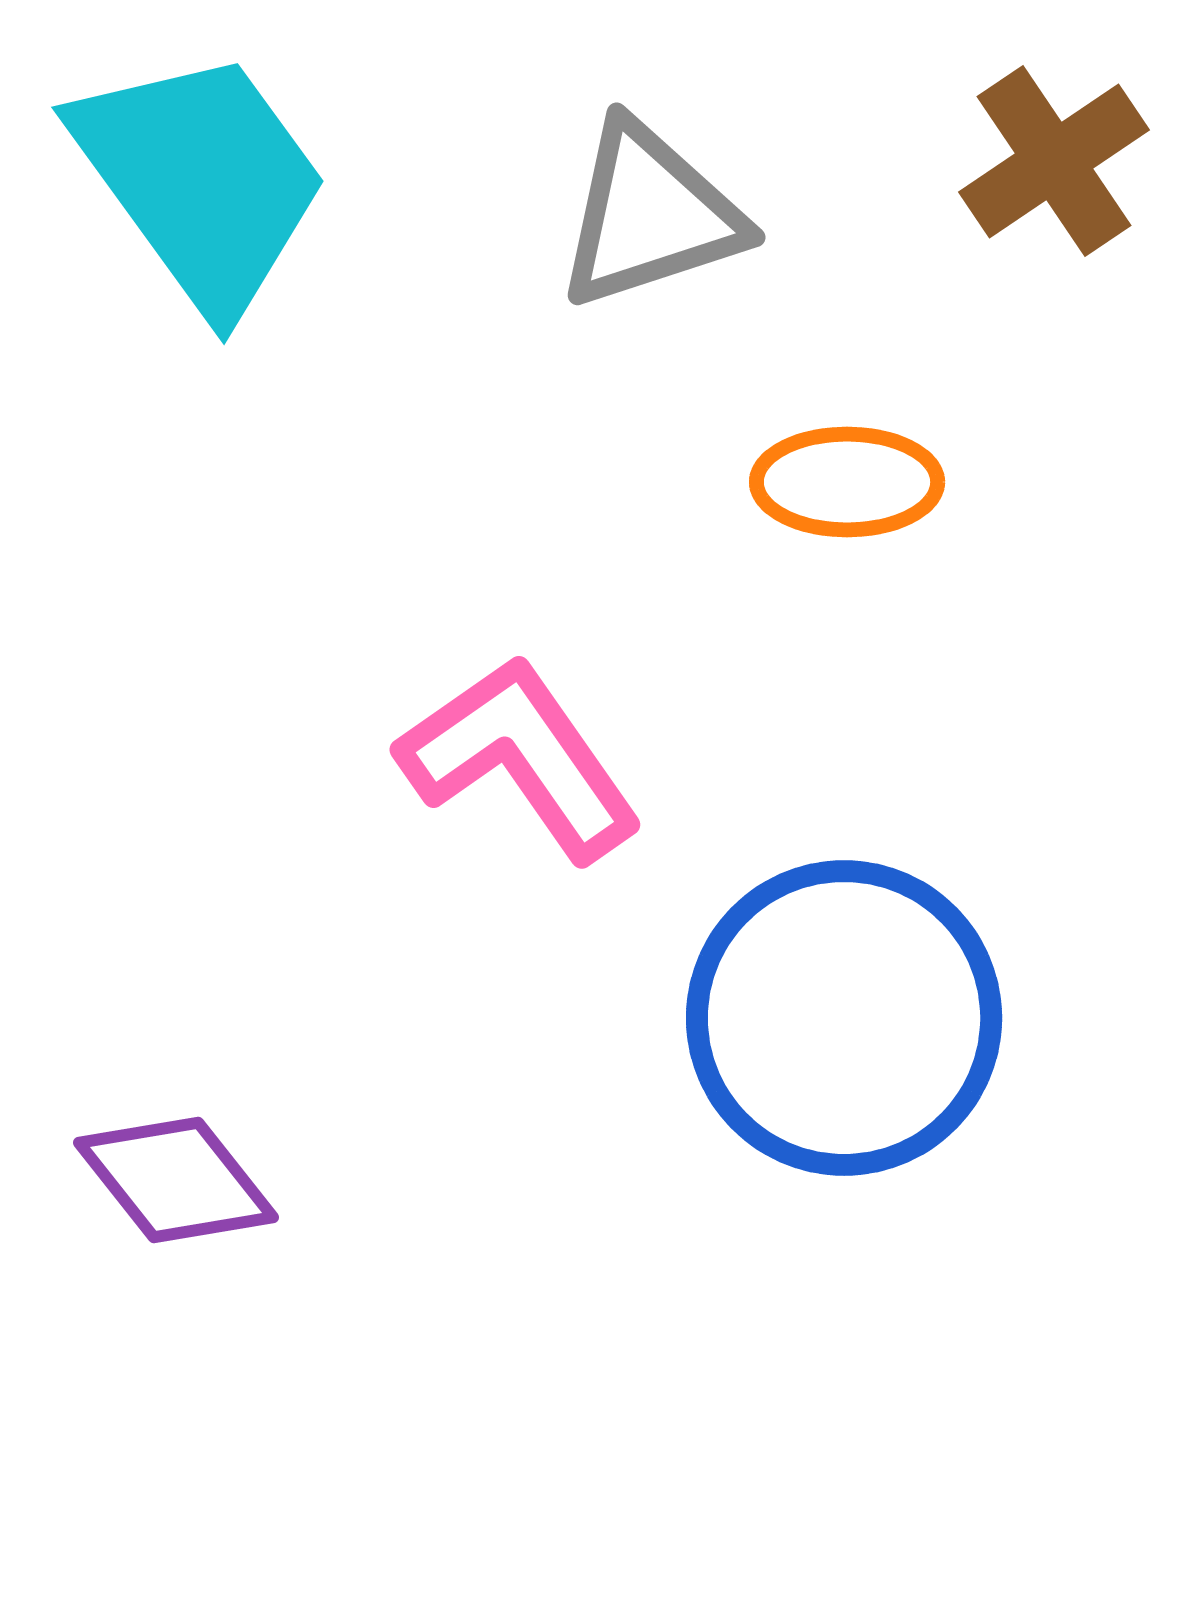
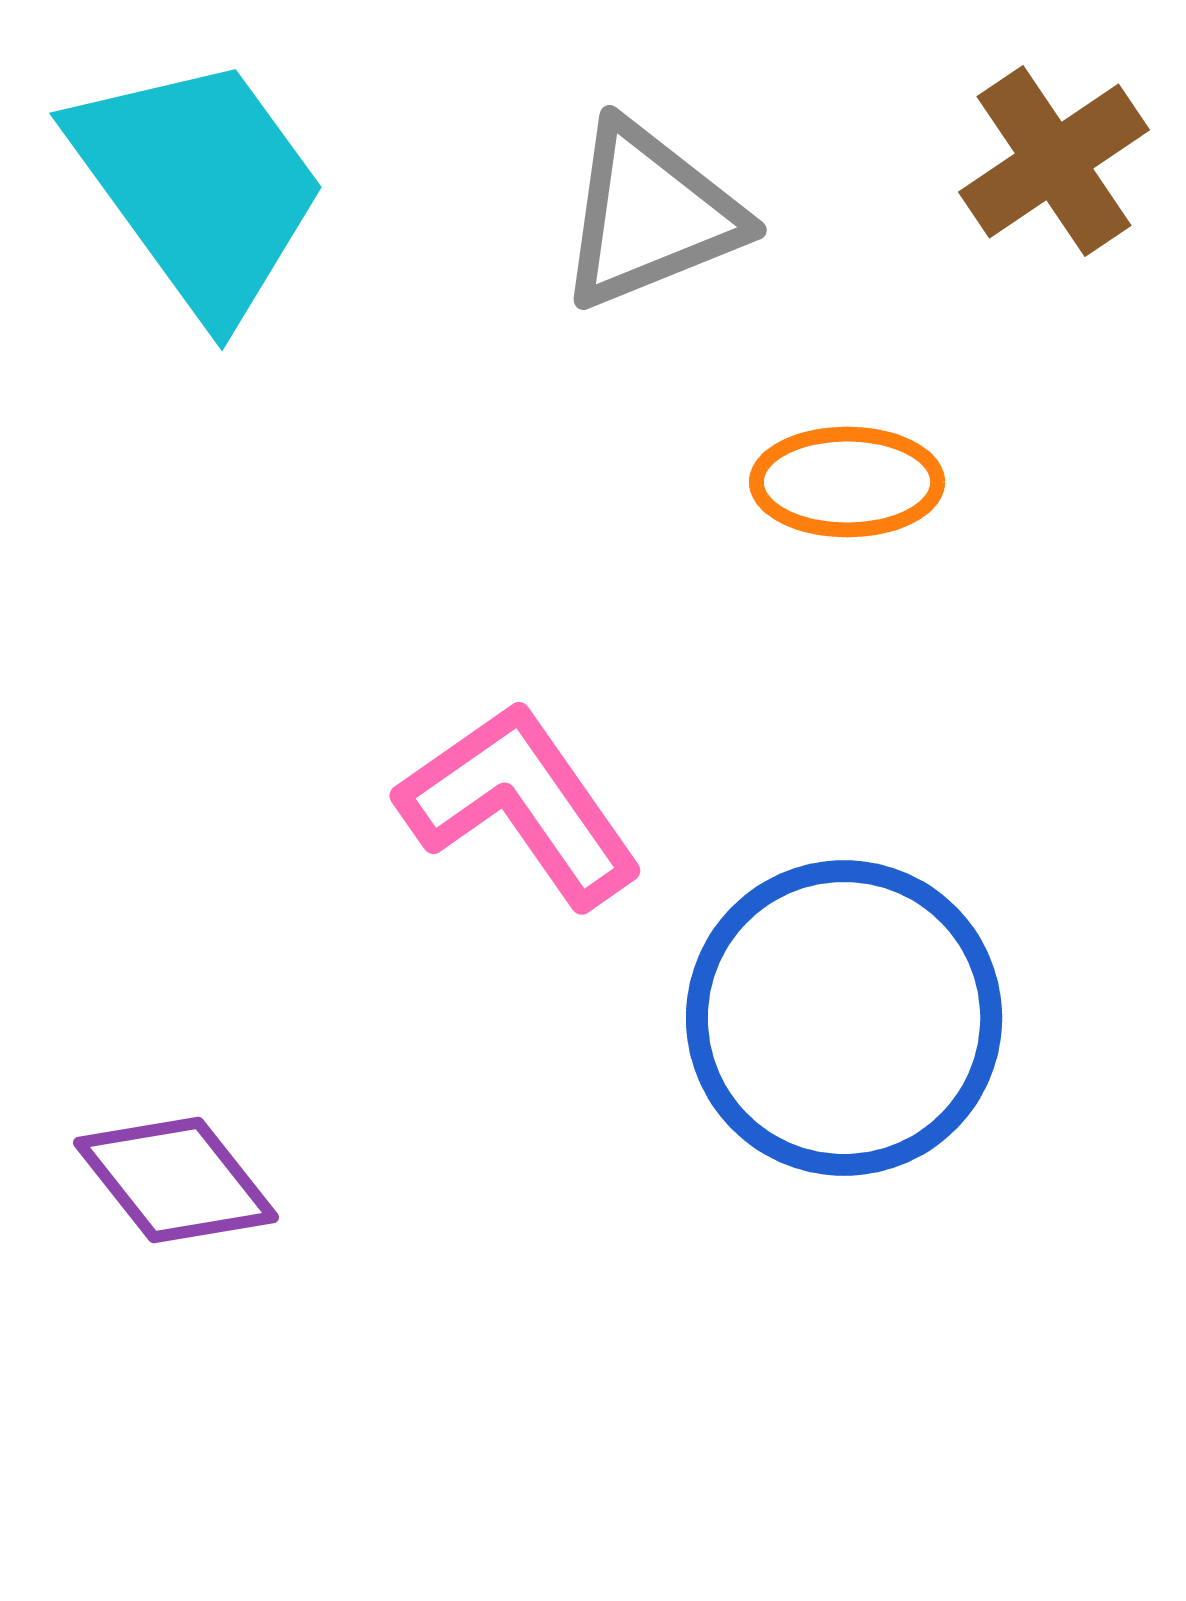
cyan trapezoid: moved 2 px left, 6 px down
gray triangle: rotated 4 degrees counterclockwise
pink L-shape: moved 46 px down
